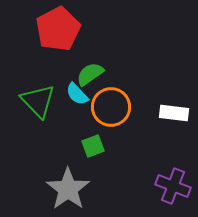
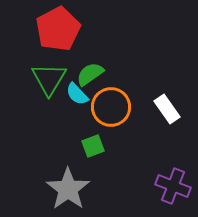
green triangle: moved 11 px right, 22 px up; rotated 15 degrees clockwise
white rectangle: moved 7 px left, 4 px up; rotated 48 degrees clockwise
